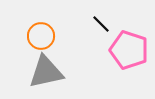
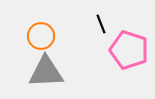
black line: rotated 24 degrees clockwise
gray triangle: rotated 9 degrees clockwise
